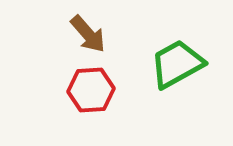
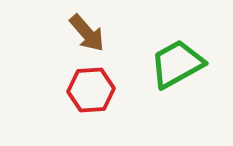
brown arrow: moved 1 px left, 1 px up
